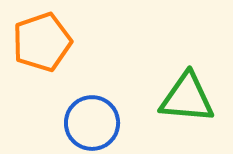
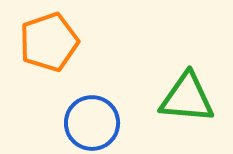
orange pentagon: moved 7 px right
